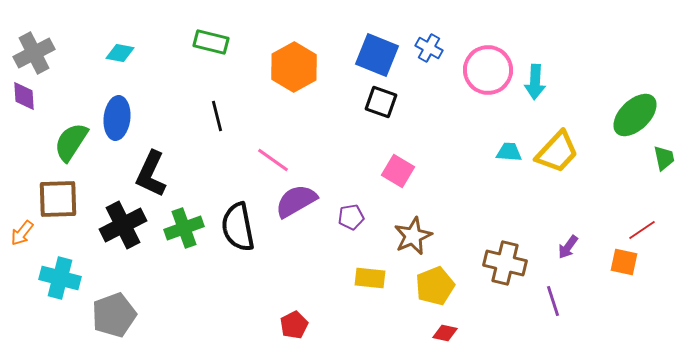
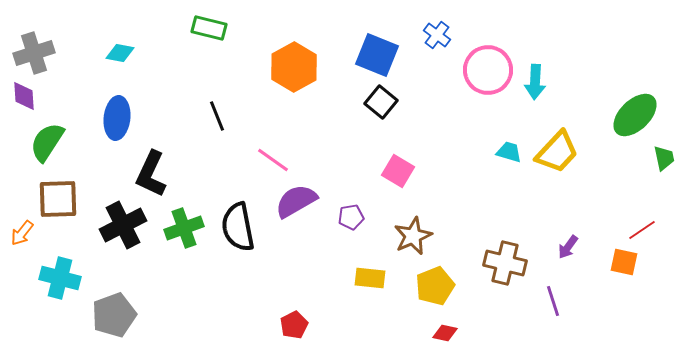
green rectangle: moved 2 px left, 14 px up
blue cross: moved 8 px right, 13 px up; rotated 8 degrees clockwise
gray cross: rotated 9 degrees clockwise
black square: rotated 20 degrees clockwise
black line: rotated 8 degrees counterclockwise
green semicircle: moved 24 px left
cyan trapezoid: rotated 12 degrees clockwise
